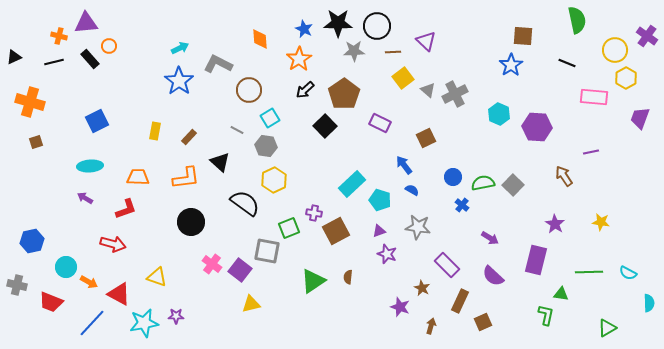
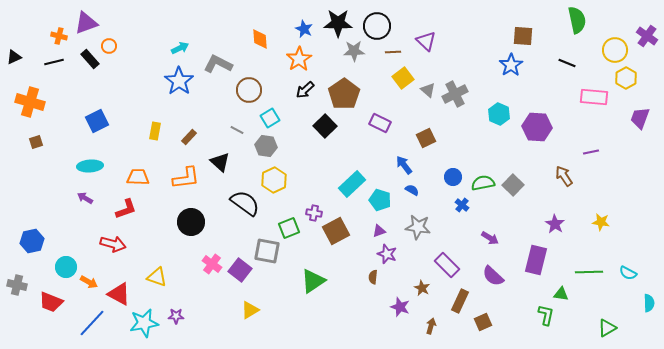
purple triangle at (86, 23): rotated 15 degrees counterclockwise
brown semicircle at (348, 277): moved 25 px right
yellow triangle at (251, 304): moved 1 px left, 6 px down; rotated 18 degrees counterclockwise
